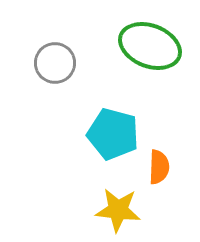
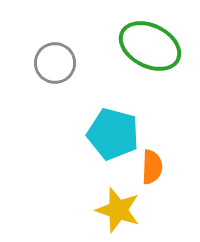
green ellipse: rotated 6 degrees clockwise
orange semicircle: moved 7 px left
yellow star: rotated 12 degrees clockwise
